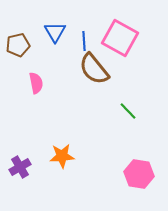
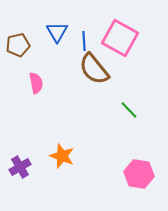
blue triangle: moved 2 px right
green line: moved 1 px right, 1 px up
orange star: rotated 25 degrees clockwise
